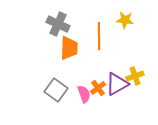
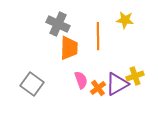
orange line: moved 1 px left
gray square: moved 24 px left, 6 px up
pink semicircle: moved 3 px left, 14 px up
